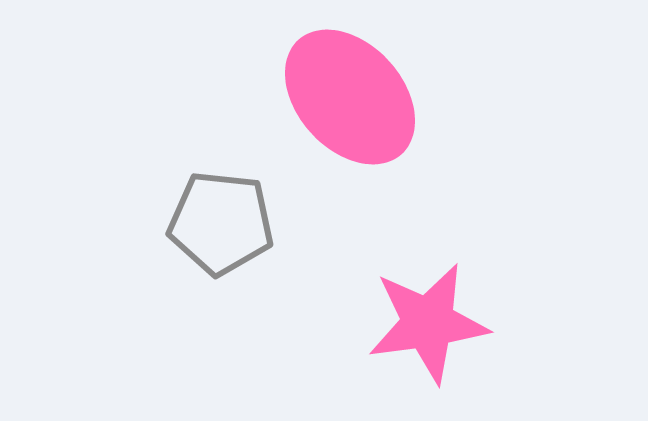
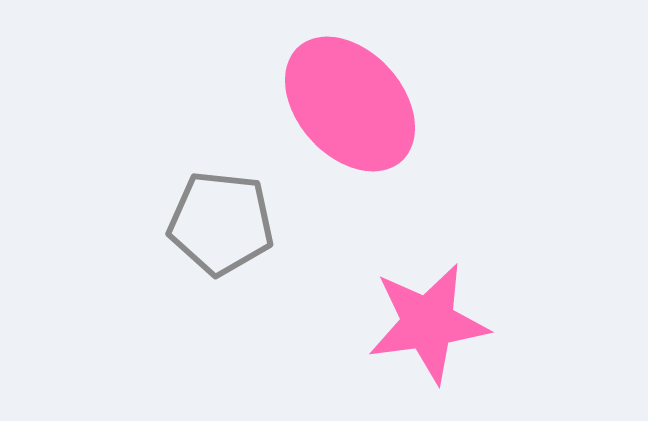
pink ellipse: moved 7 px down
